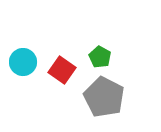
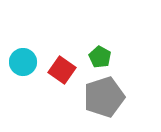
gray pentagon: rotated 27 degrees clockwise
